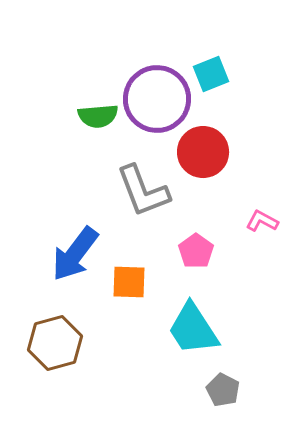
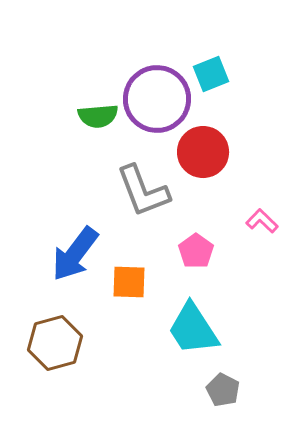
pink L-shape: rotated 16 degrees clockwise
